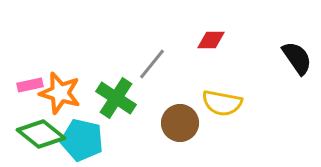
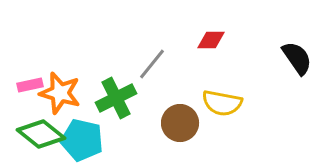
green cross: rotated 30 degrees clockwise
